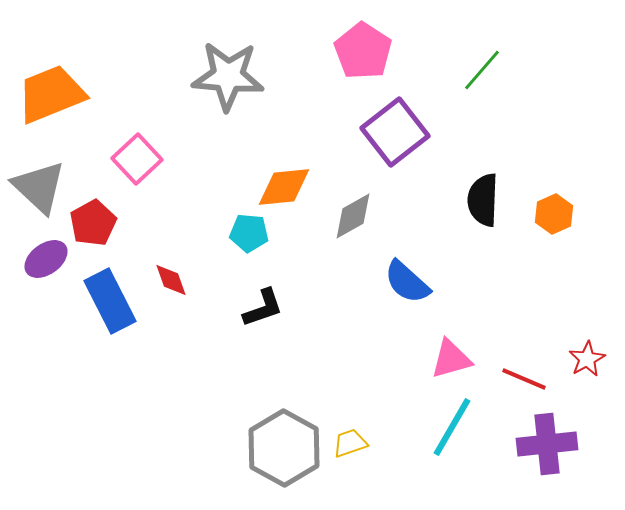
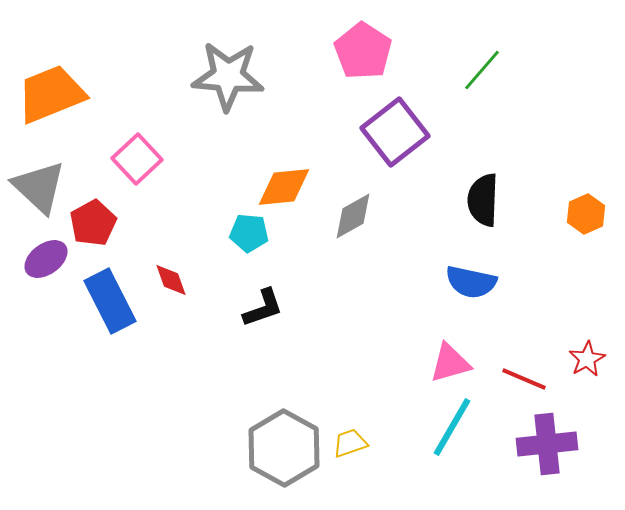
orange hexagon: moved 32 px right
blue semicircle: moved 64 px right; rotated 30 degrees counterclockwise
pink triangle: moved 1 px left, 4 px down
